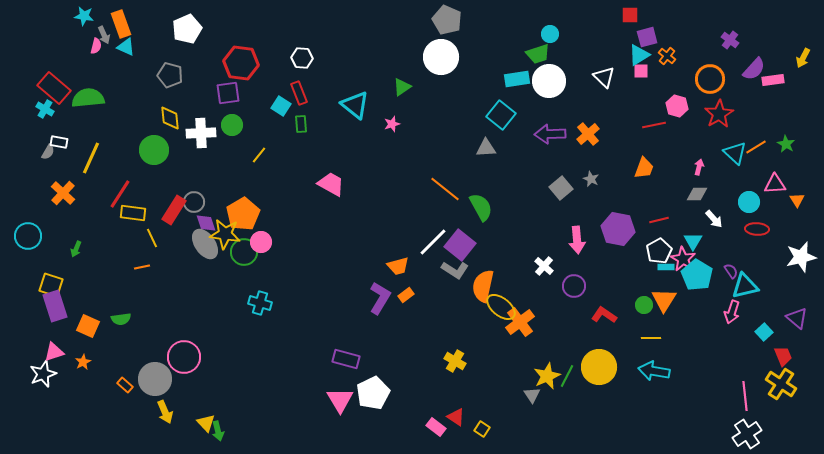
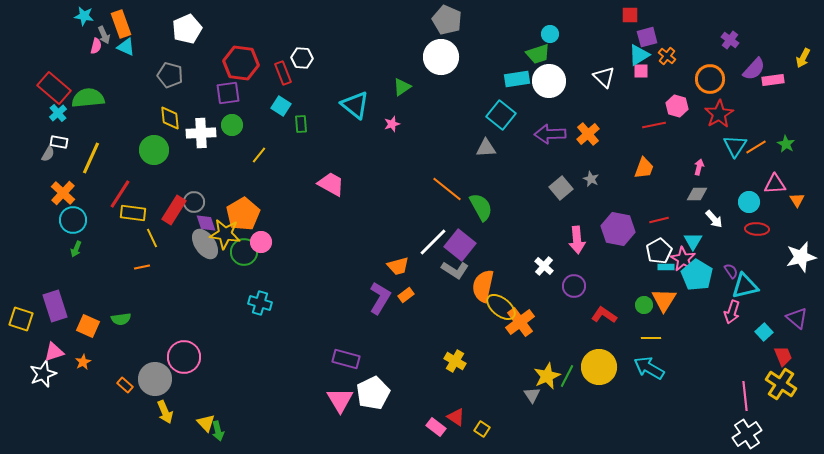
red rectangle at (299, 93): moved 16 px left, 20 px up
cyan cross at (45, 109): moved 13 px right, 4 px down; rotated 18 degrees clockwise
gray semicircle at (48, 152): moved 2 px down
cyan triangle at (735, 153): moved 7 px up; rotated 20 degrees clockwise
orange line at (445, 189): moved 2 px right
cyan circle at (28, 236): moved 45 px right, 16 px up
yellow square at (51, 285): moved 30 px left, 34 px down
cyan arrow at (654, 371): moved 5 px left, 3 px up; rotated 20 degrees clockwise
